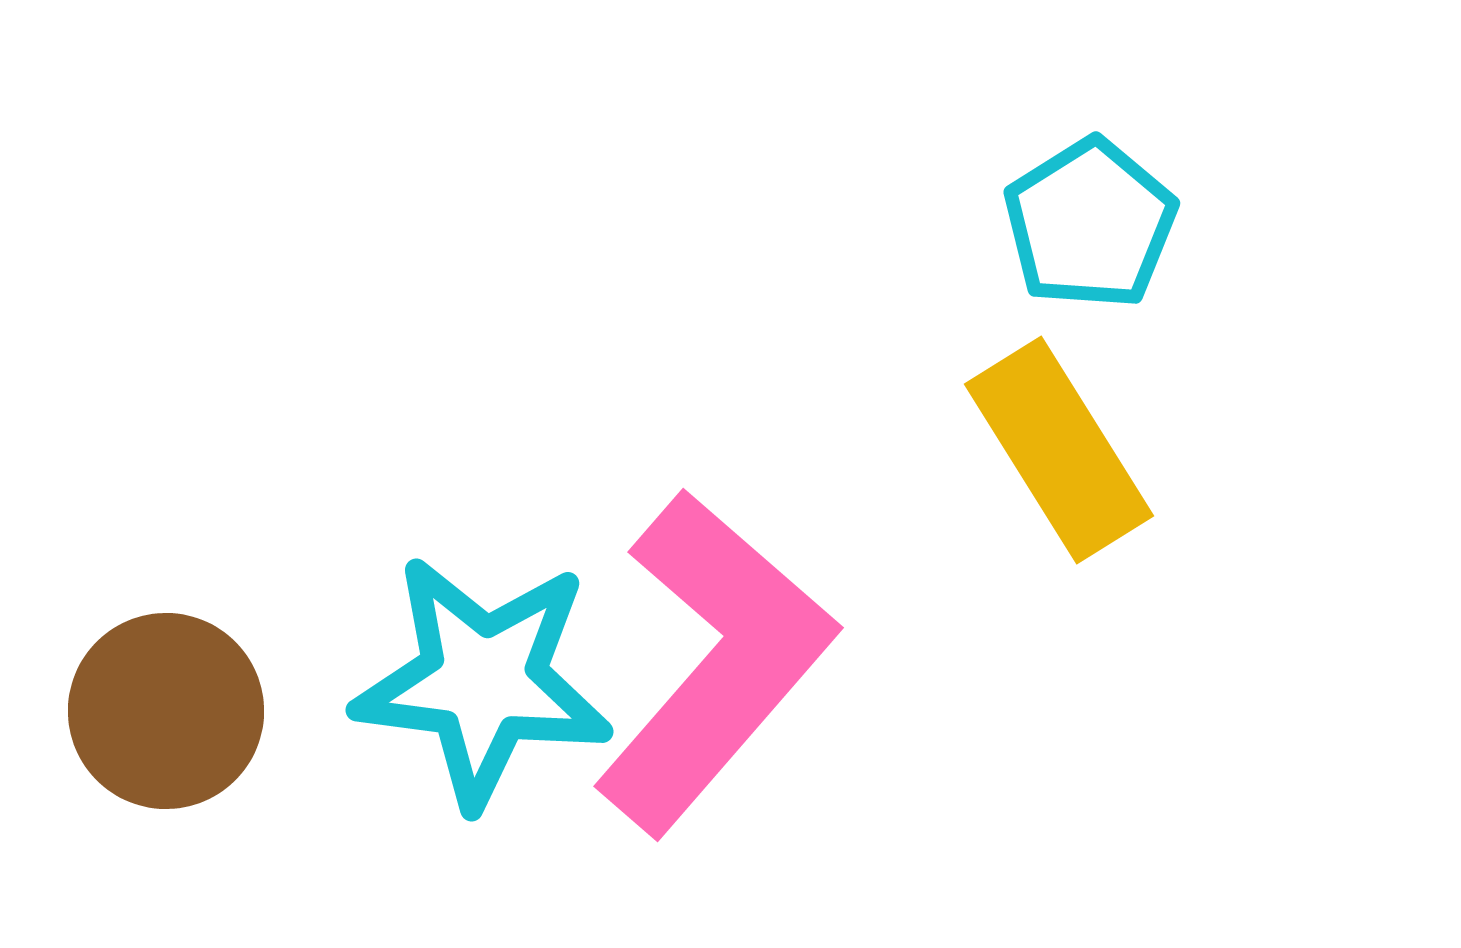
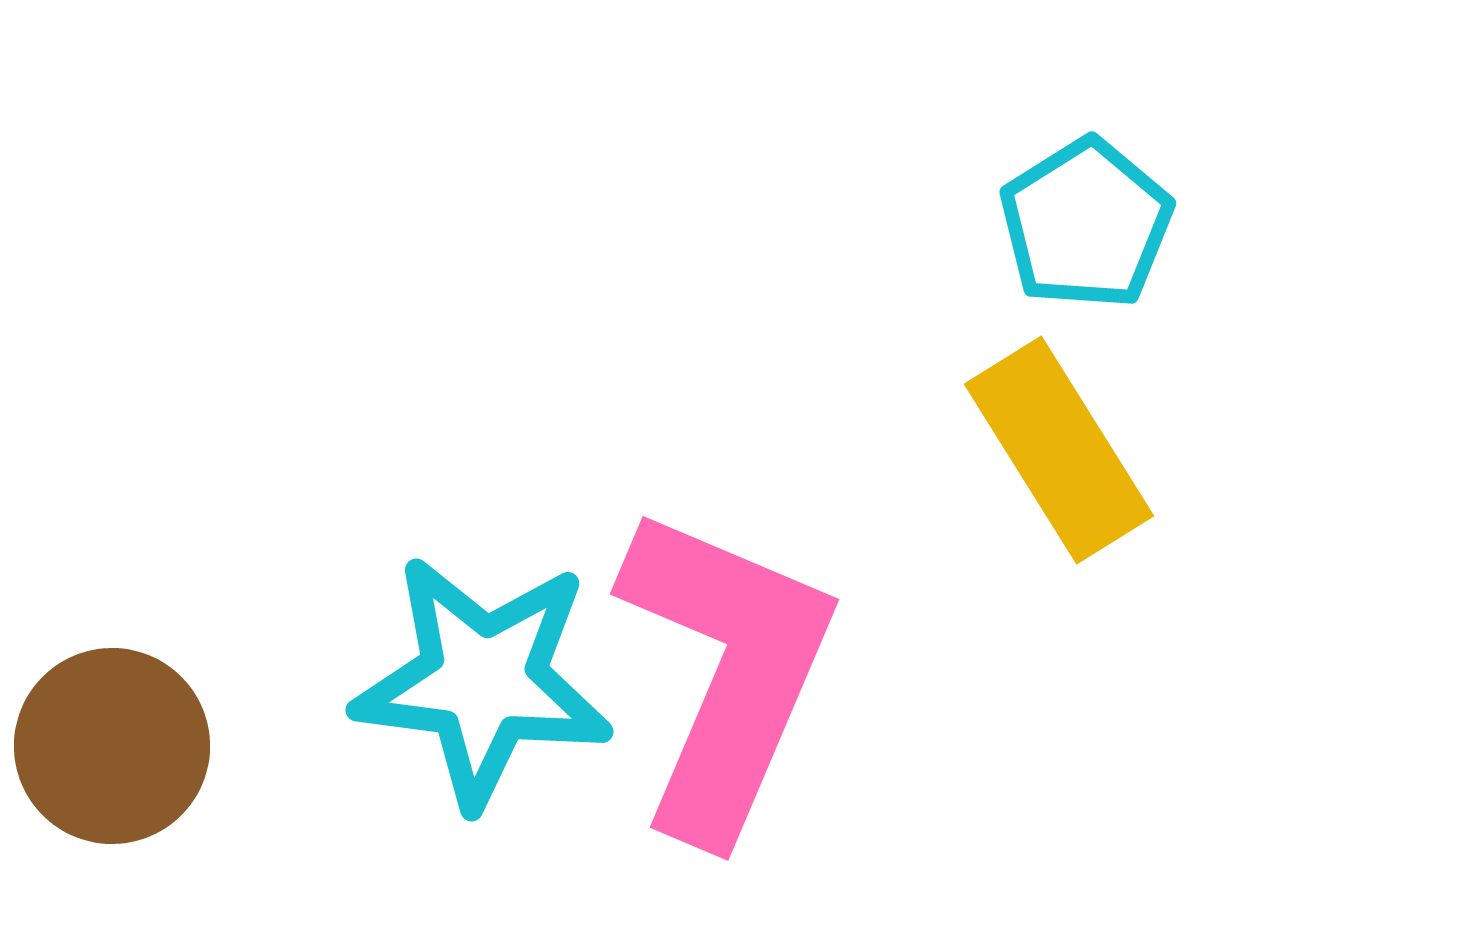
cyan pentagon: moved 4 px left
pink L-shape: moved 12 px right, 10 px down; rotated 18 degrees counterclockwise
brown circle: moved 54 px left, 35 px down
